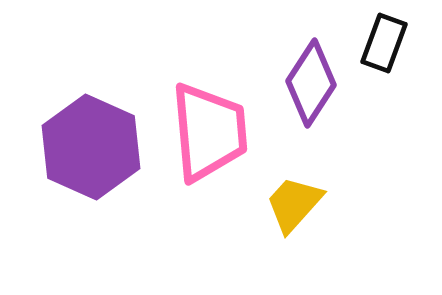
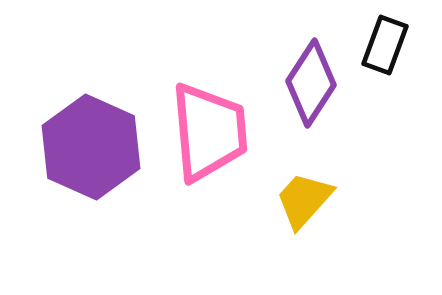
black rectangle: moved 1 px right, 2 px down
yellow trapezoid: moved 10 px right, 4 px up
